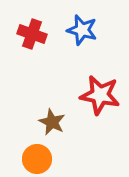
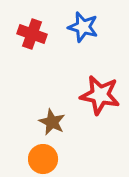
blue star: moved 1 px right, 3 px up
orange circle: moved 6 px right
